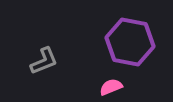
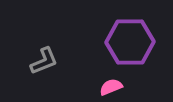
purple hexagon: rotated 12 degrees counterclockwise
